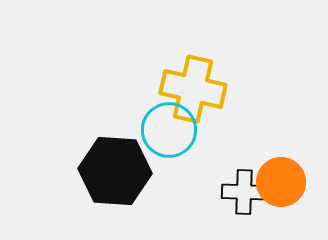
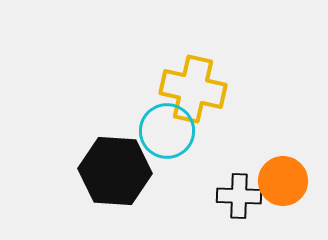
cyan circle: moved 2 px left, 1 px down
orange circle: moved 2 px right, 1 px up
black cross: moved 5 px left, 4 px down
